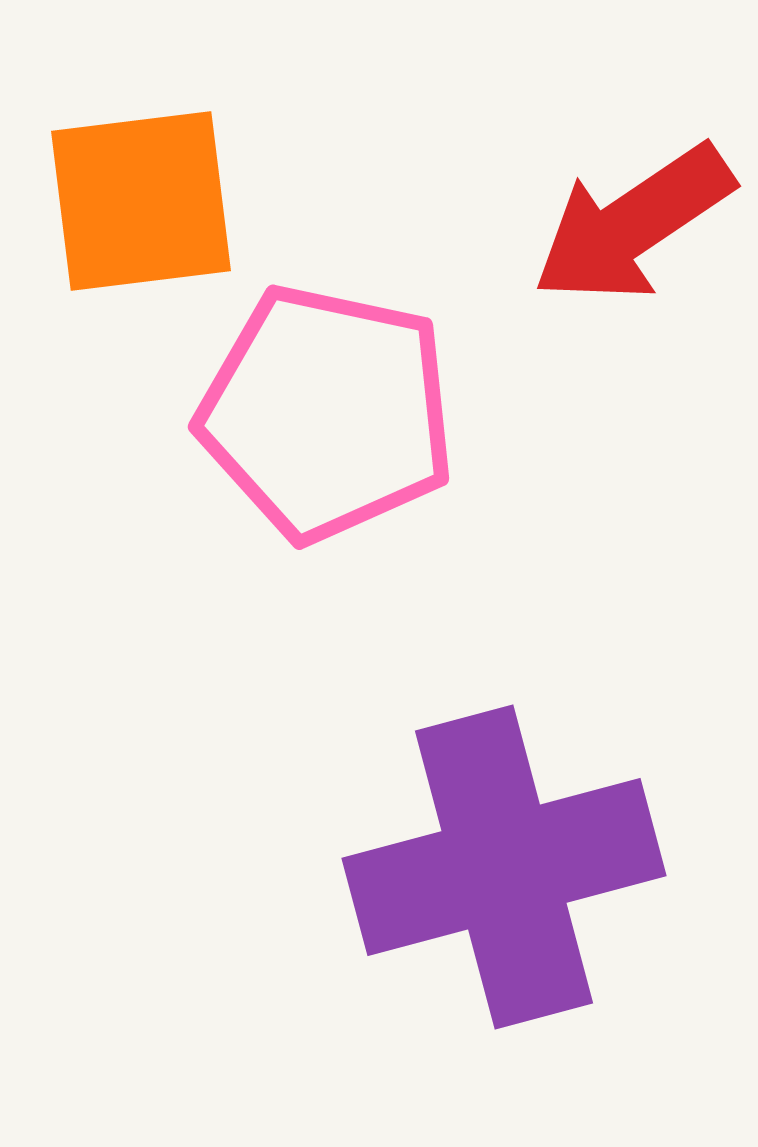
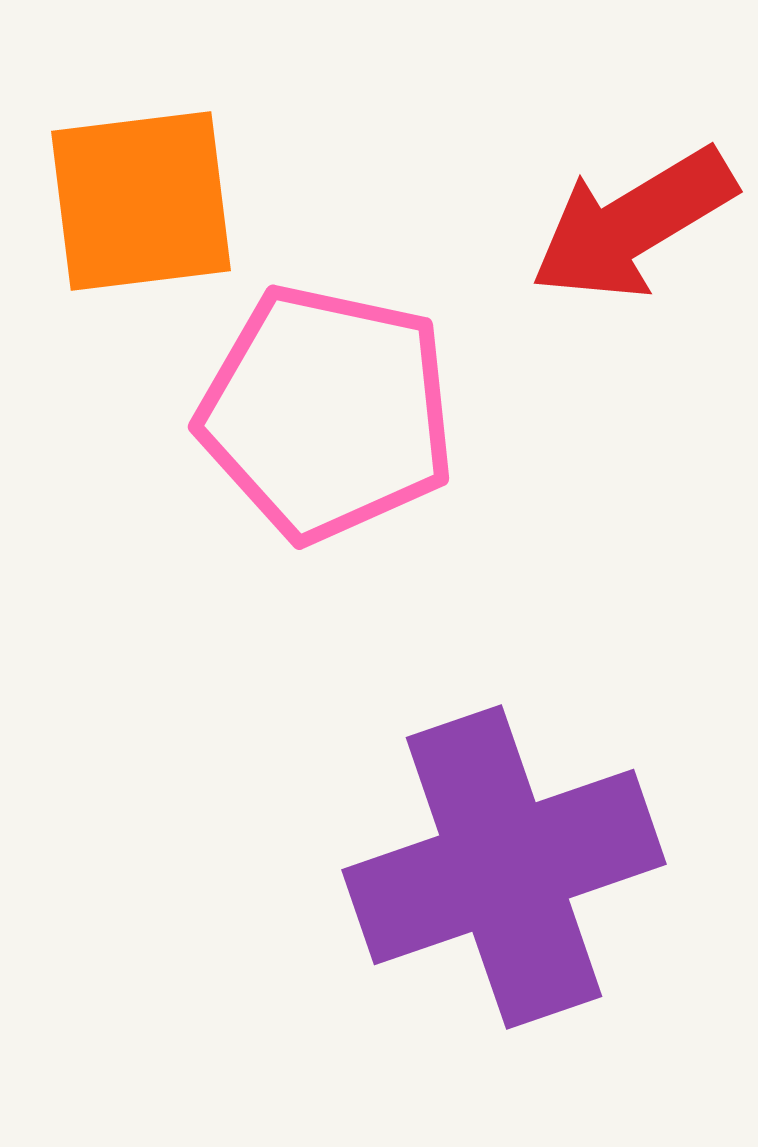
red arrow: rotated 3 degrees clockwise
purple cross: rotated 4 degrees counterclockwise
